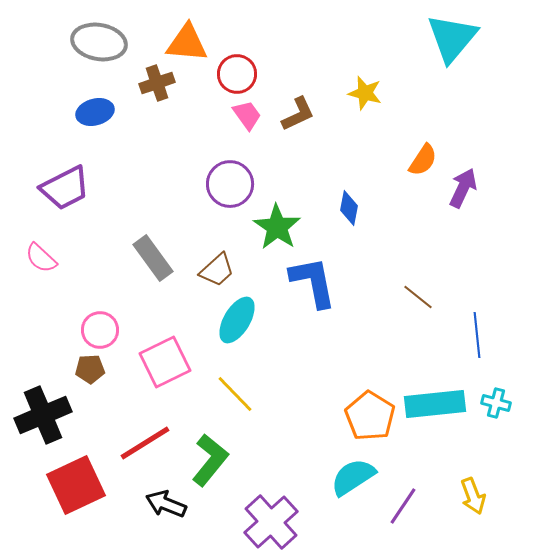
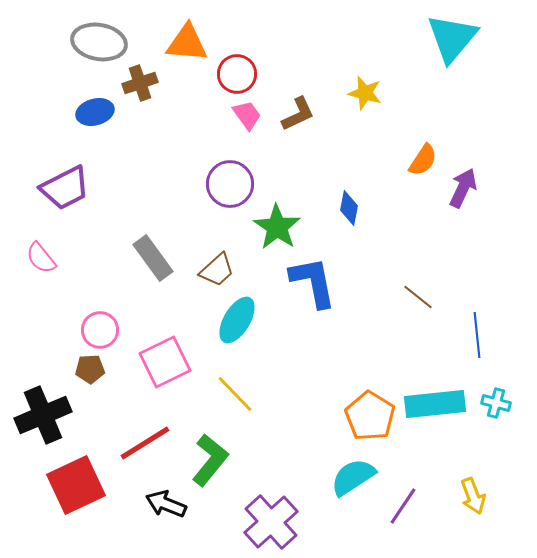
brown cross: moved 17 px left
pink semicircle: rotated 8 degrees clockwise
